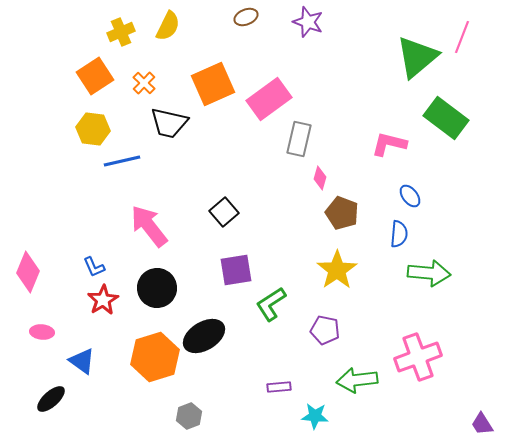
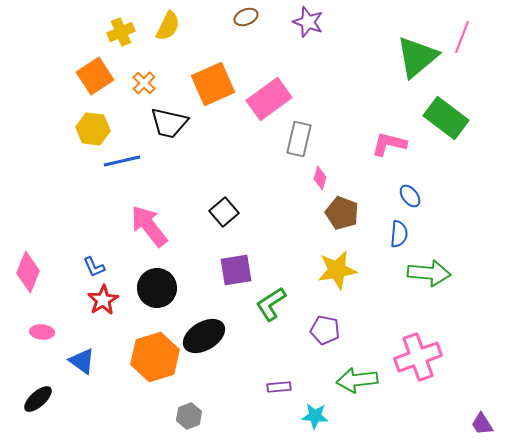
yellow star at (337, 270): rotated 24 degrees clockwise
black ellipse at (51, 399): moved 13 px left
